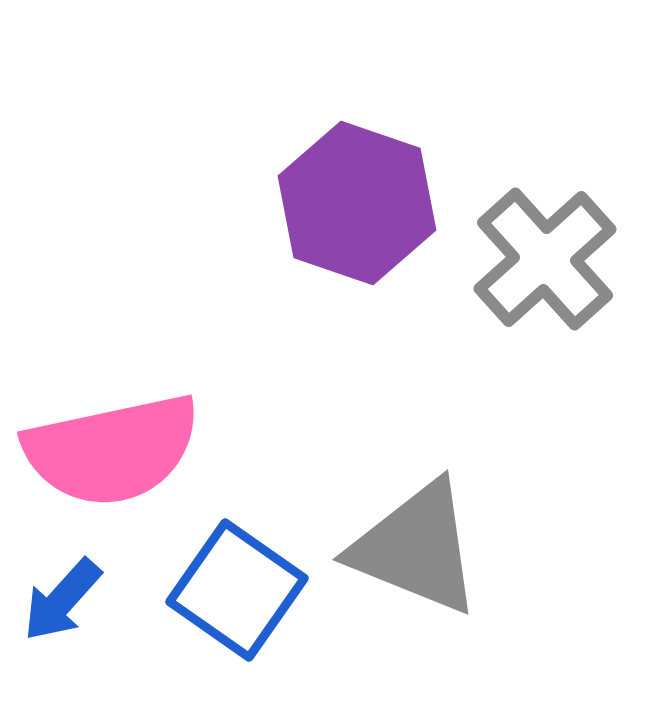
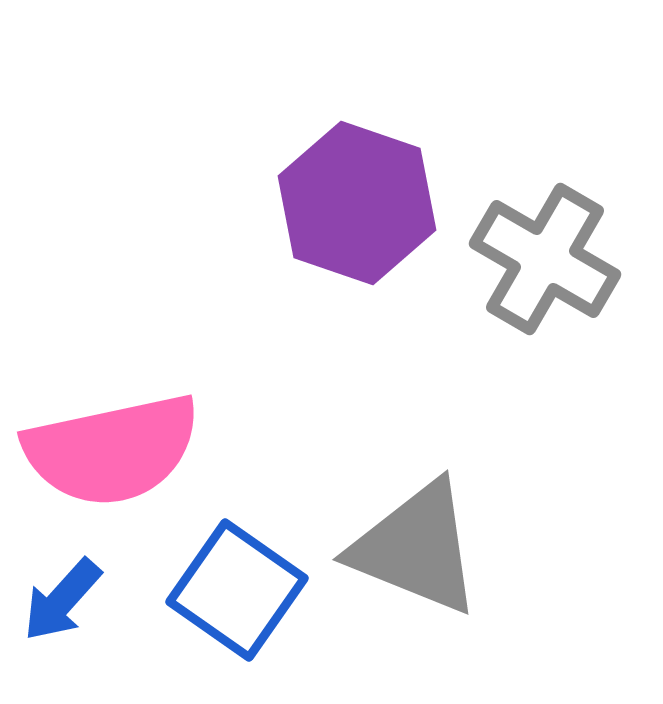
gray cross: rotated 18 degrees counterclockwise
